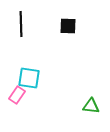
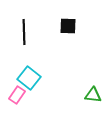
black line: moved 3 px right, 8 px down
cyan square: rotated 30 degrees clockwise
green triangle: moved 2 px right, 11 px up
